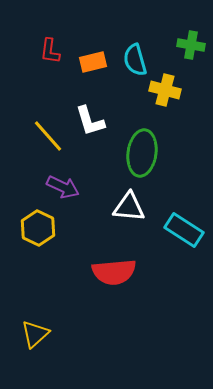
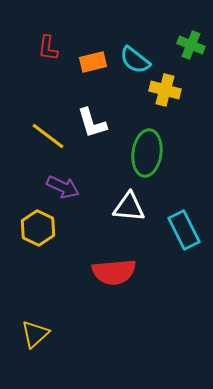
green cross: rotated 12 degrees clockwise
red L-shape: moved 2 px left, 3 px up
cyan semicircle: rotated 36 degrees counterclockwise
white L-shape: moved 2 px right, 2 px down
yellow line: rotated 12 degrees counterclockwise
green ellipse: moved 5 px right
cyan rectangle: rotated 30 degrees clockwise
